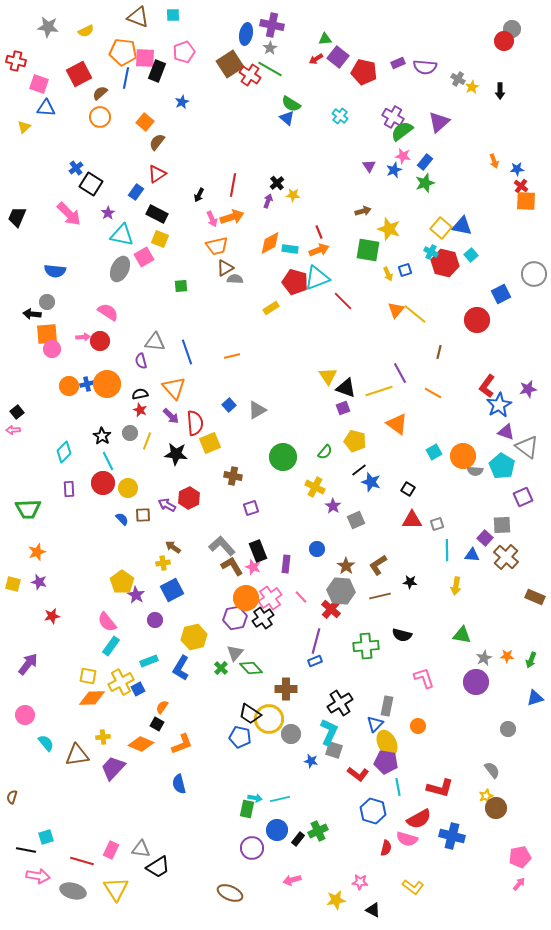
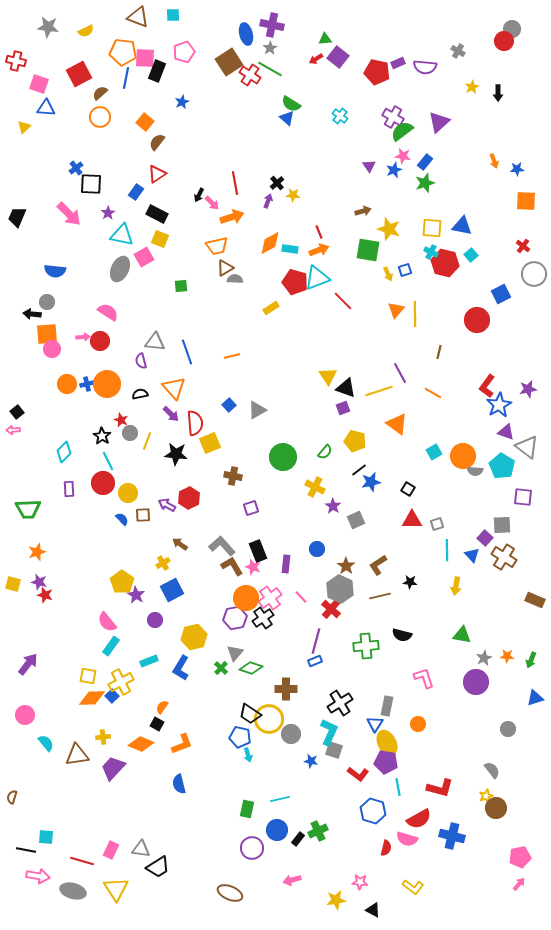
blue ellipse at (246, 34): rotated 25 degrees counterclockwise
brown square at (230, 64): moved 1 px left, 2 px up
red pentagon at (364, 72): moved 13 px right
gray cross at (458, 79): moved 28 px up
black arrow at (500, 91): moved 2 px left, 2 px down
black square at (91, 184): rotated 30 degrees counterclockwise
red line at (233, 185): moved 2 px right, 2 px up; rotated 20 degrees counterclockwise
red cross at (521, 186): moved 2 px right, 60 px down
pink arrow at (212, 219): moved 16 px up; rotated 21 degrees counterclockwise
yellow square at (441, 228): moved 9 px left; rotated 35 degrees counterclockwise
yellow line at (415, 314): rotated 50 degrees clockwise
orange circle at (69, 386): moved 2 px left, 2 px up
red star at (140, 410): moved 19 px left, 10 px down
purple arrow at (171, 416): moved 2 px up
blue star at (371, 482): rotated 30 degrees counterclockwise
yellow circle at (128, 488): moved 5 px down
purple square at (523, 497): rotated 30 degrees clockwise
brown arrow at (173, 547): moved 7 px right, 3 px up
blue triangle at (472, 555): rotated 42 degrees clockwise
brown cross at (506, 557): moved 2 px left; rotated 10 degrees counterclockwise
yellow cross at (163, 563): rotated 24 degrees counterclockwise
gray hexagon at (341, 591): moved 1 px left, 2 px up; rotated 20 degrees clockwise
brown rectangle at (535, 597): moved 3 px down
red star at (52, 616): moved 7 px left, 21 px up; rotated 28 degrees clockwise
green diamond at (251, 668): rotated 30 degrees counterclockwise
blue square at (138, 689): moved 26 px left, 7 px down; rotated 16 degrees counterclockwise
blue triangle at (375, 724): rotated 12 degrees counterclockwise
orange circle at (418, 726): moved 2 px up
cyan arrow at (255, 798): moved 7 px left, 43 px up; rotated 64 degrees clockwise
cyan square at (46, 837): rotated 21 degrees clockwise
